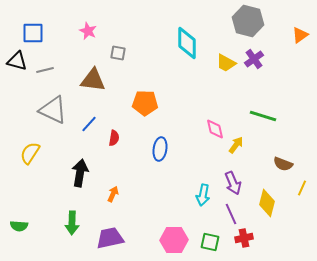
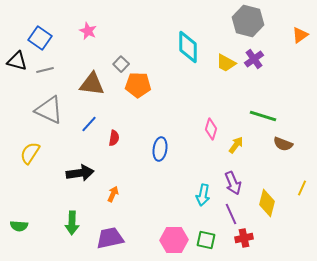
blue square: moved 7 px right, 5 px down; rotated 35 degrees clockwise
cyan diamond: moved 1 px right, 4 px down
gray square: moved 3 px right, 11 px down; rotated 35 degrees clockwise
brown triangle: moved 1 px left, 4 px down
orange pentagon: moved 7 px left, 18 px up
gray triangle: moved 4 px left
pink diamond: moved 4 px left; rotated 30 degrees clockwise
brown semicircle: moved 20 px up
black arrow: rotated 72 degrees clockwise
green square: moved 4 px left, 2 px up
